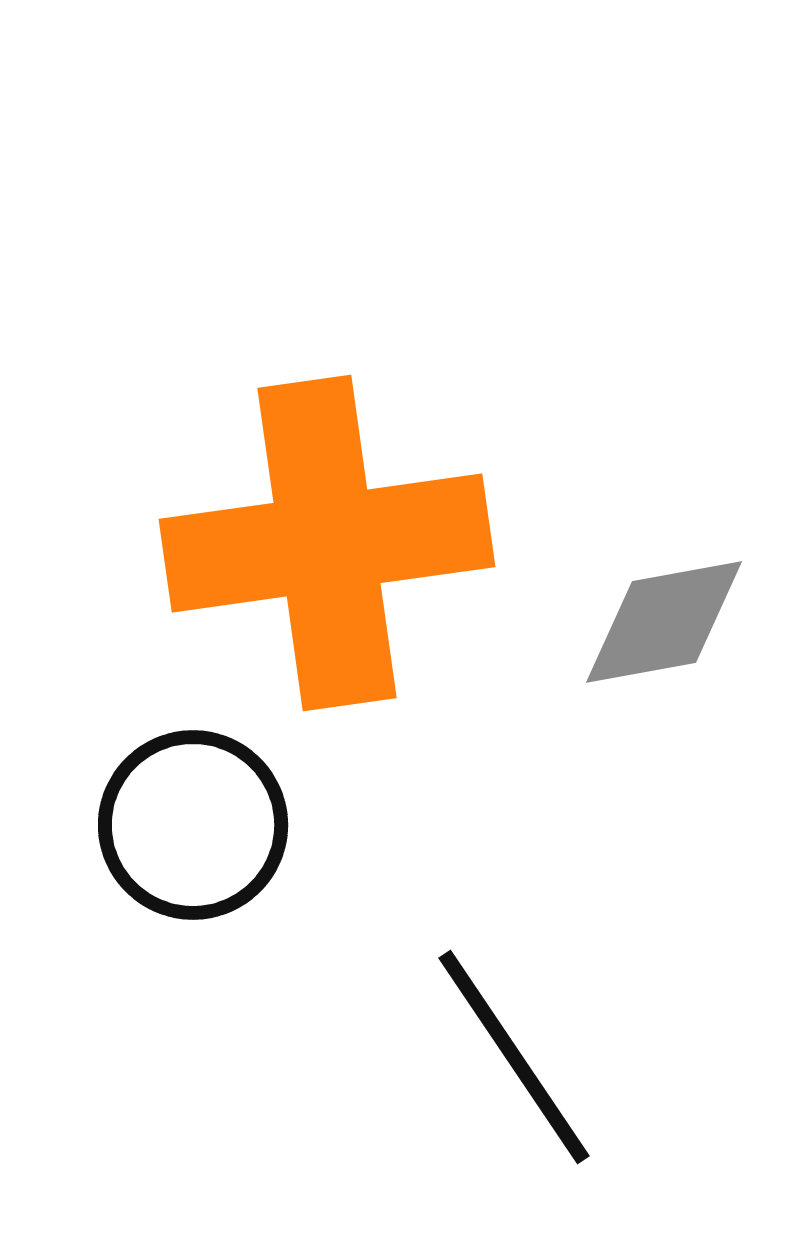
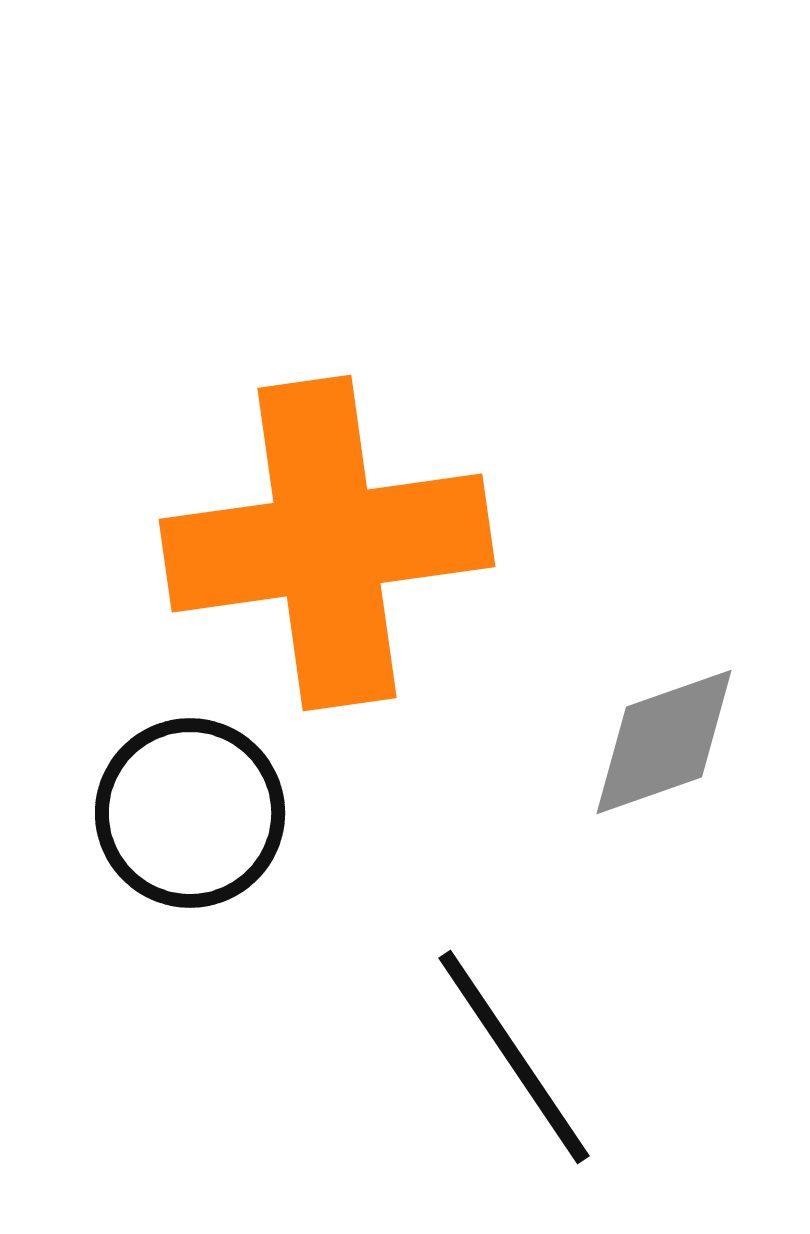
gray diamond: moved 120 px down; rotated 9 degrees counterclockwise
black circle: moved 3 px left, 12 px up
